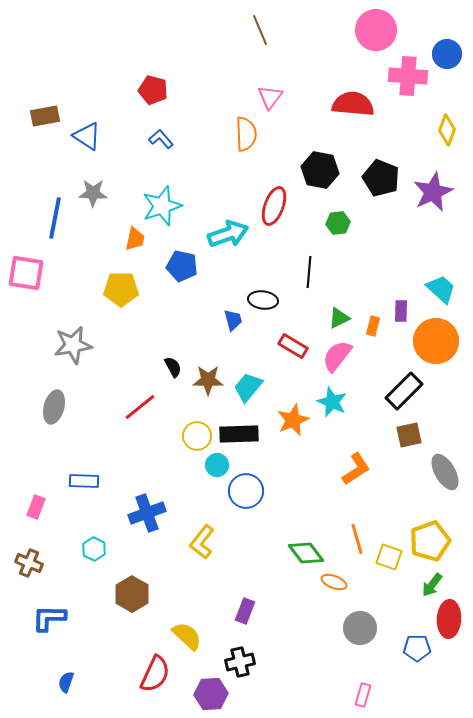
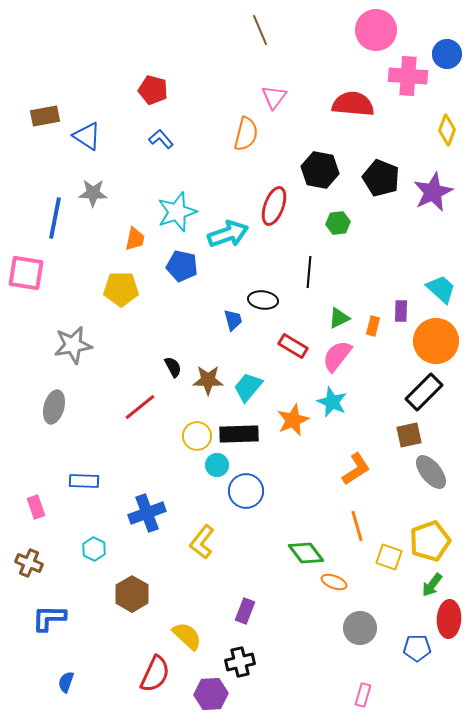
pink triangle at (270, 97): moved 4 px right
orange semicircle at (246, 134): rotated 16 degrees clockwise
cyan star at (162, 206): moved 15 px right, 6 px down
black rectangle at (404, 391): moved 20 px right, 1 px down
gray ellipse at (445, 472): moved 14 px left; rotated 9 degrees counterclockwise
pink rectangle at (36, 507): rotated 40 degrees counterclockwise
orange line at (357, 539): moved 13 px up
